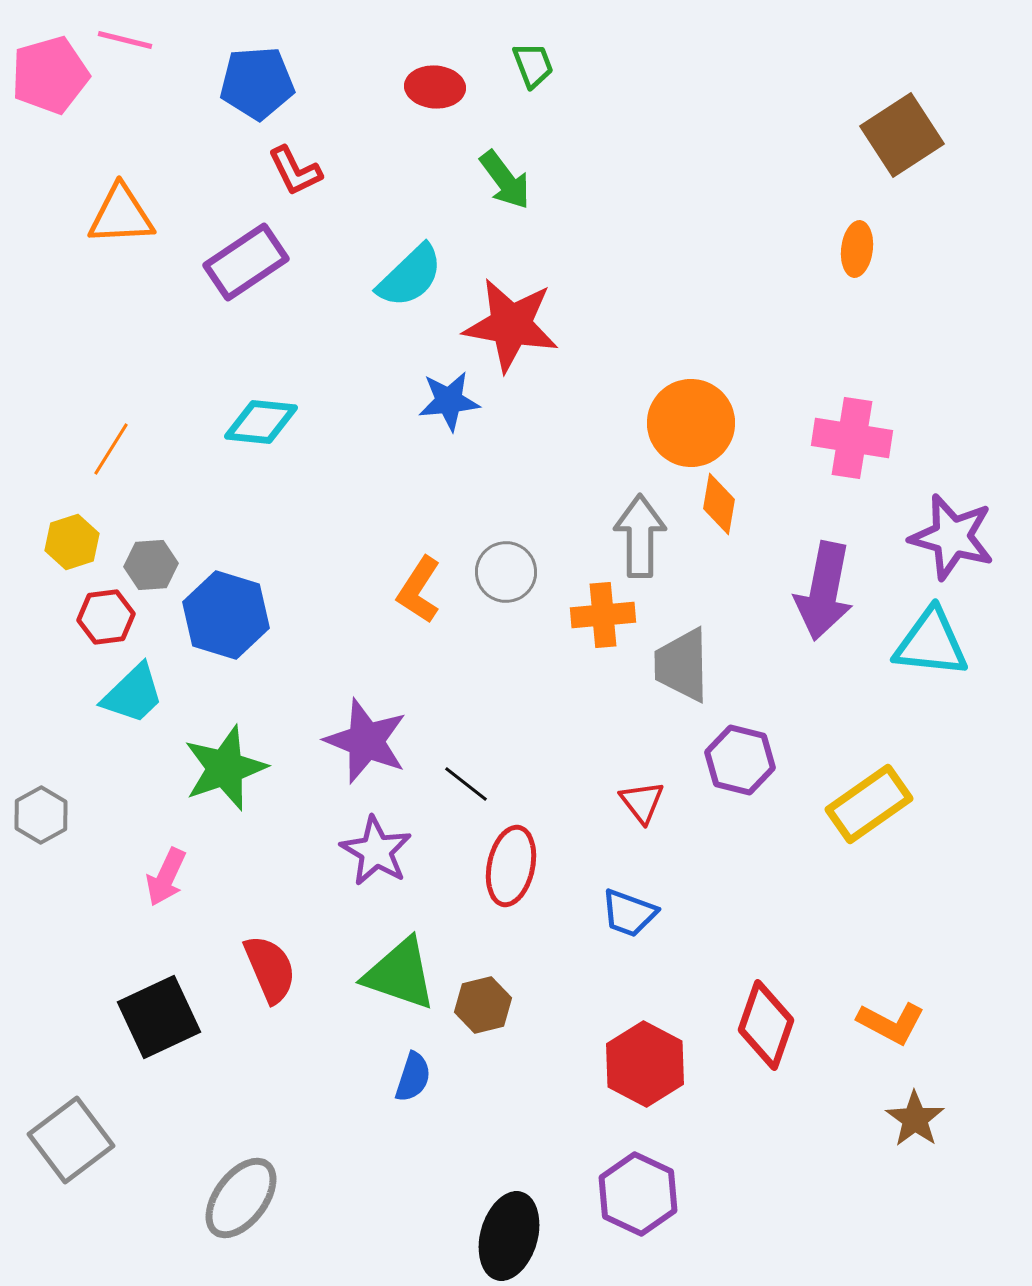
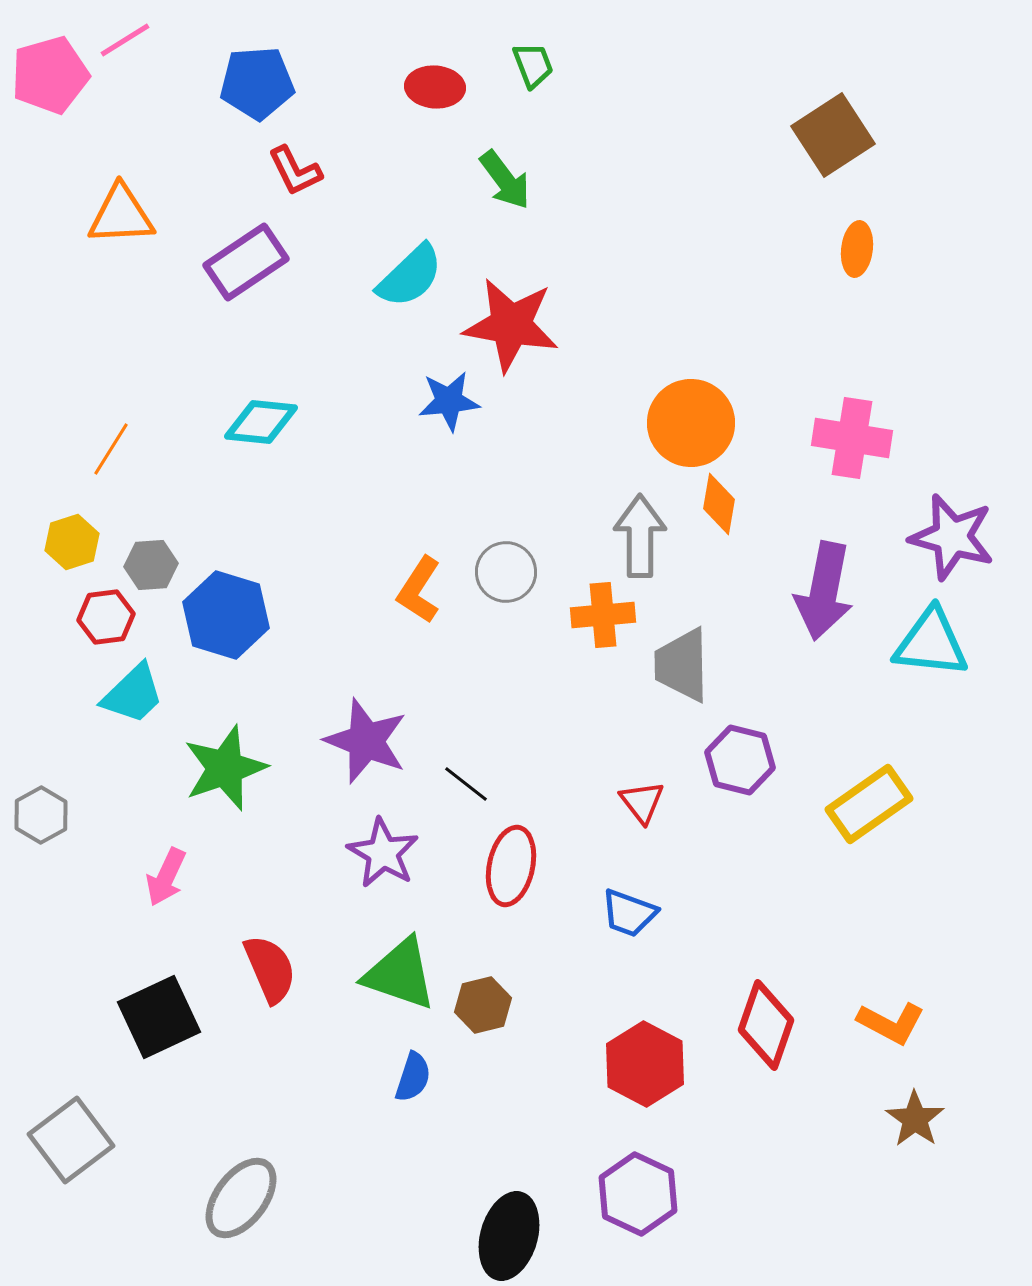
pink line at (125, 40): rotated 46 degrees counterclockwise
brown square at (902, 135): moved 69 px left
purple star at (376, 851): moved 7 px right, 2 px down
